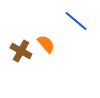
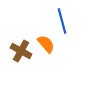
blue line: moved 14 px left; rotated 35 degrees clockwise
